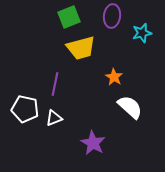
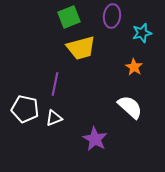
orange star: moved 20 px right, 10 px up
purple star: moved 2 px right, 4 px up
